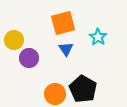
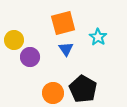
purple circle: moved 1 px right, 1 px up
orange circle: moved 2 px left, 1 px up
